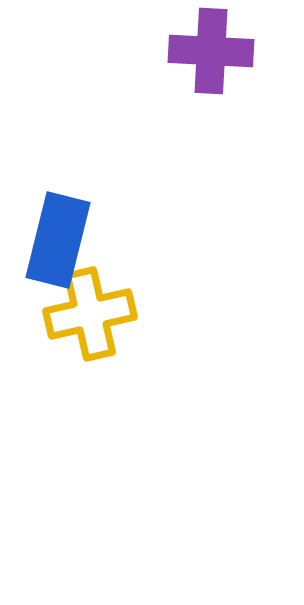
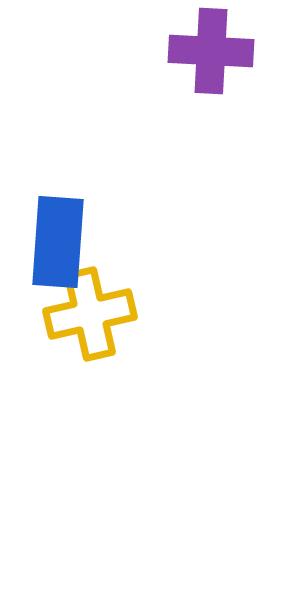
blue rectangle: moved 2 px down; rotated 10 degrees counterclockwise
